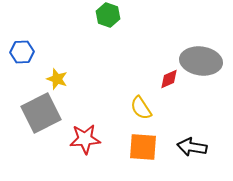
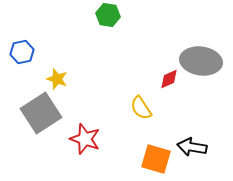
green hexagon: rotated 10 degrees counterclockwise
blue hexagon: rotated 10 degrees counterclockwise
gray square: rotated 6 degrees counterclockwise
red star: rotated 24 degrees clockwise
orange square: moved 13 px right, 12 px down; rotated 12 degrees clockwise
